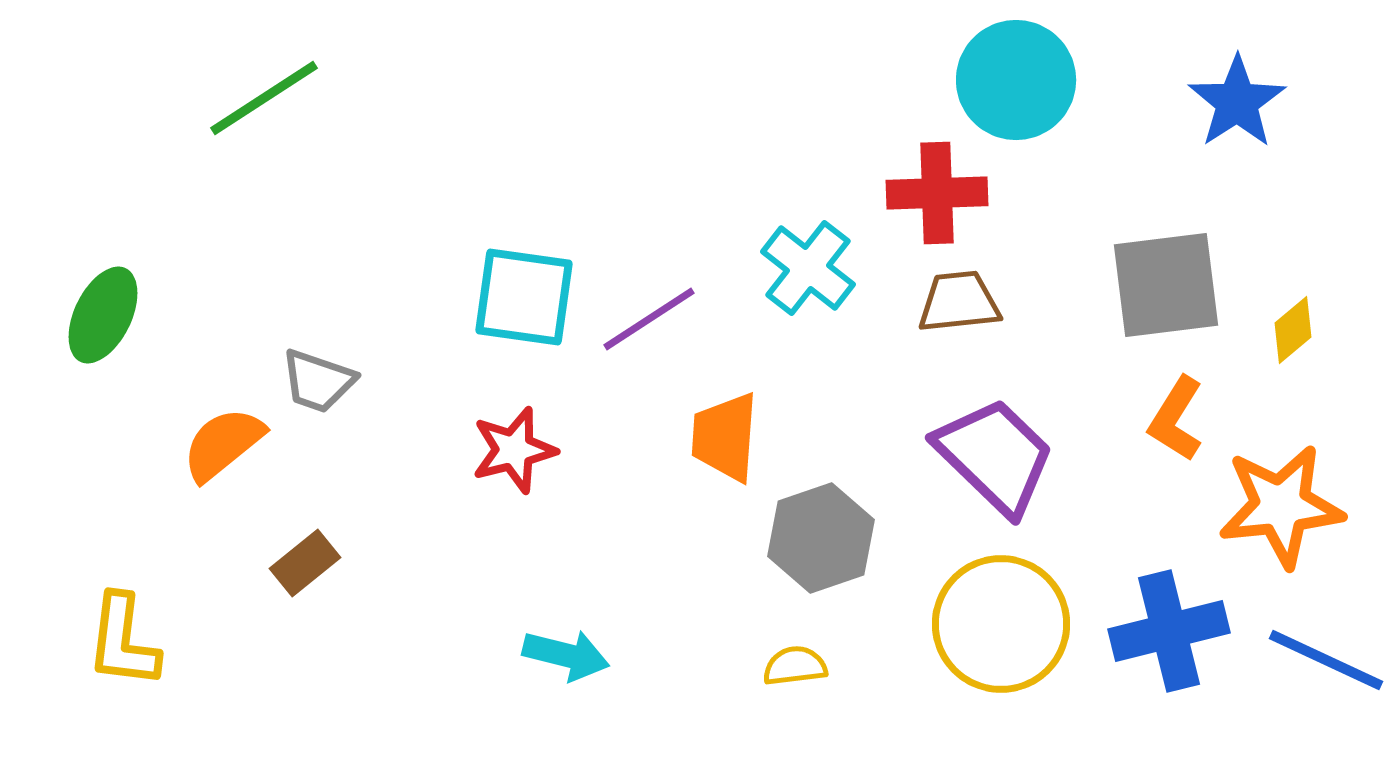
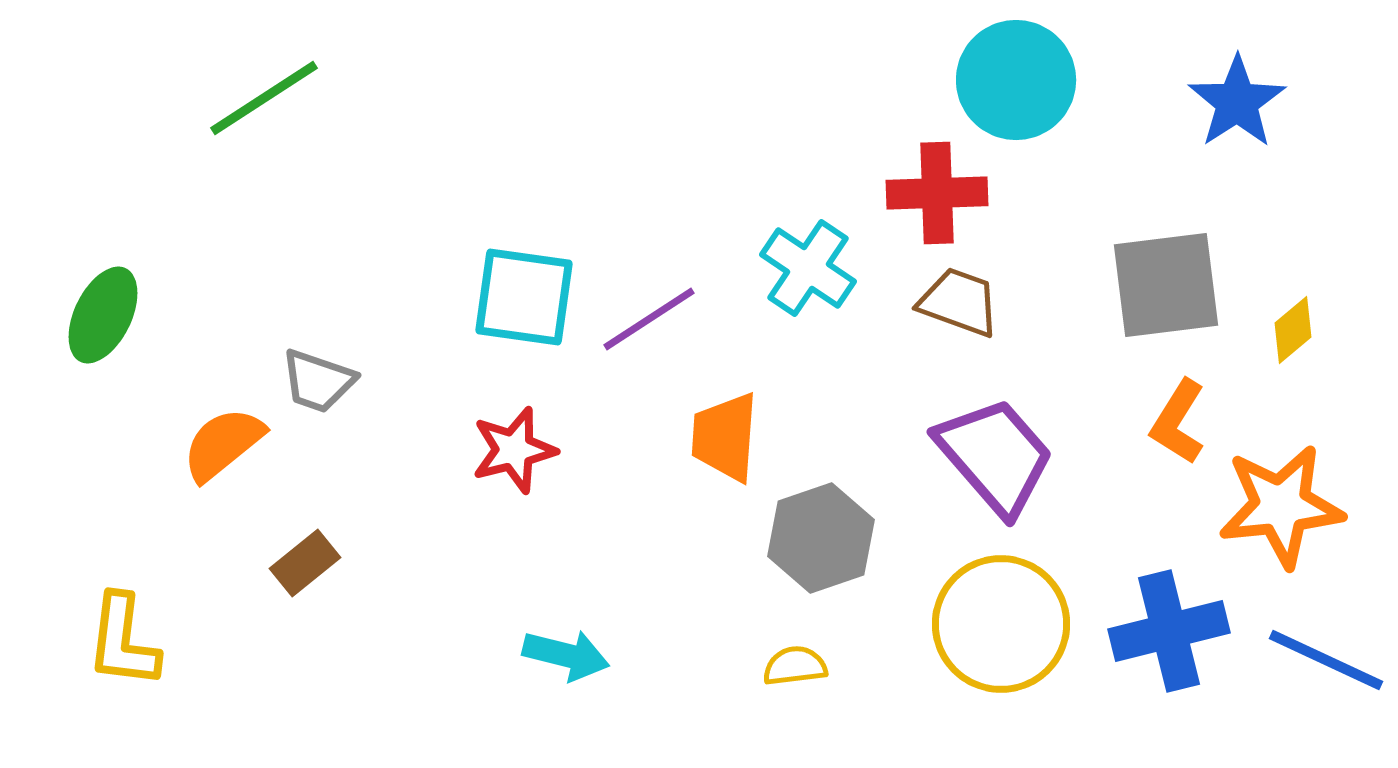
cyan cross: rotated 4 degrees counterclockwise
brown trapezoid: rotated 26 degrees clockwise
orange L-shape: moved 2 px right, 3 px down
purple trapezoid: rotated 5 degrees clockwise
